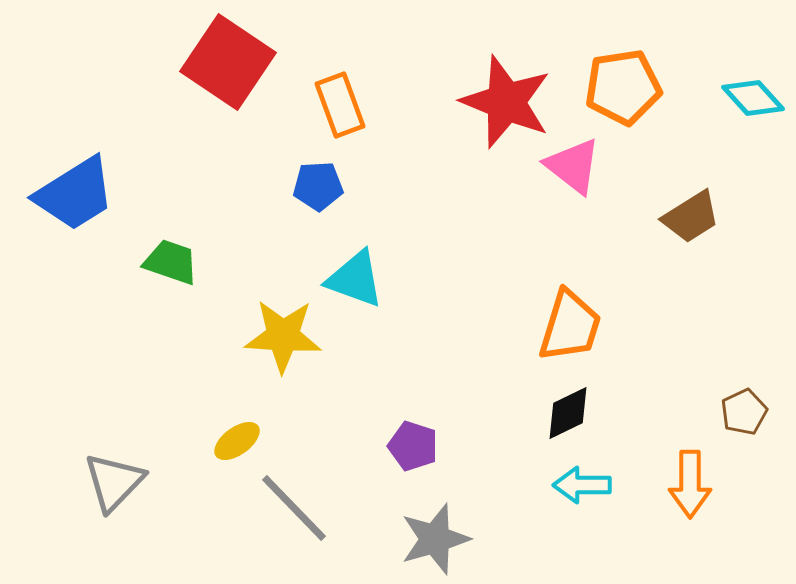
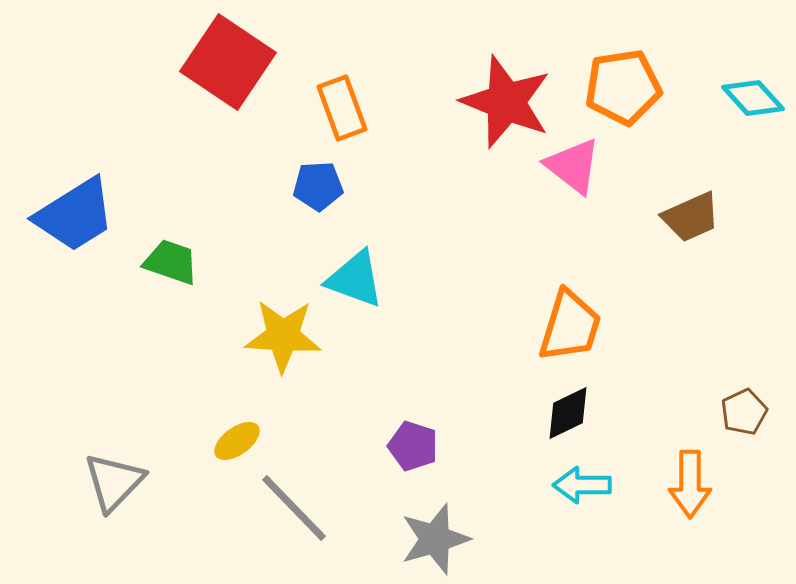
orange rectangle: moved 2 px right, 3 px down
blue trapezoid: moved 21 px down
brown trapezoid: rotated 8 degrees clockwise
